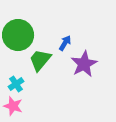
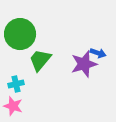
green circle: moved 2 px right, 1 px up
blue arrow: moved 33 px right, 10 px down; rotated 77 degrees clockwise
purple star: rotated 12 degrees clockwise
cyan cross: rotated 21 degrees clockwise
